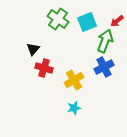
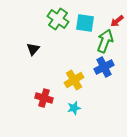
cyan square: moved 2 px left, 1 px down; rotated 30 degrees clockwise
red cross: moved 30 px down
